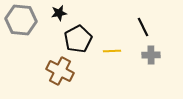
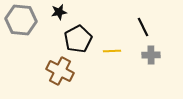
black star: moved 1 px up
